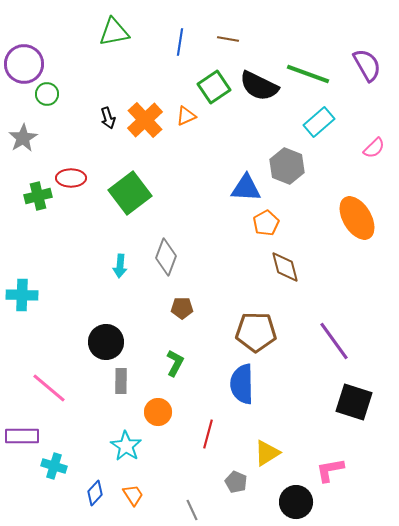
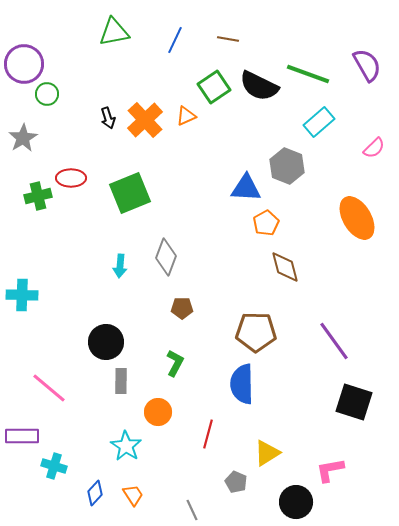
blue line at (180, 42): moved 5 px left, 2 px up; rotated 16 degrees clockwise
green square at (130, 193): rotated 15 degrees clockwise
